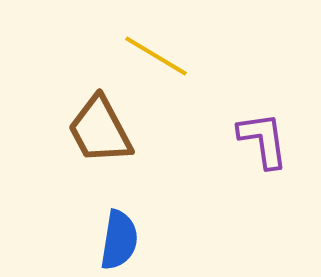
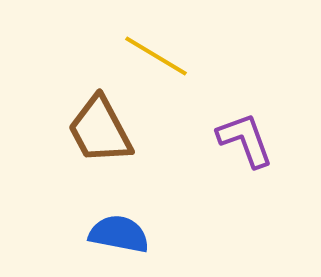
purple L-shape: moved 18 px left; rotated 12 degrees counterclockwise
blue semicircle: moved 6 px up; rotated 88 degrees counterclockwise
